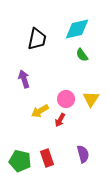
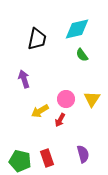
yellow triangle: moved 1 px right
